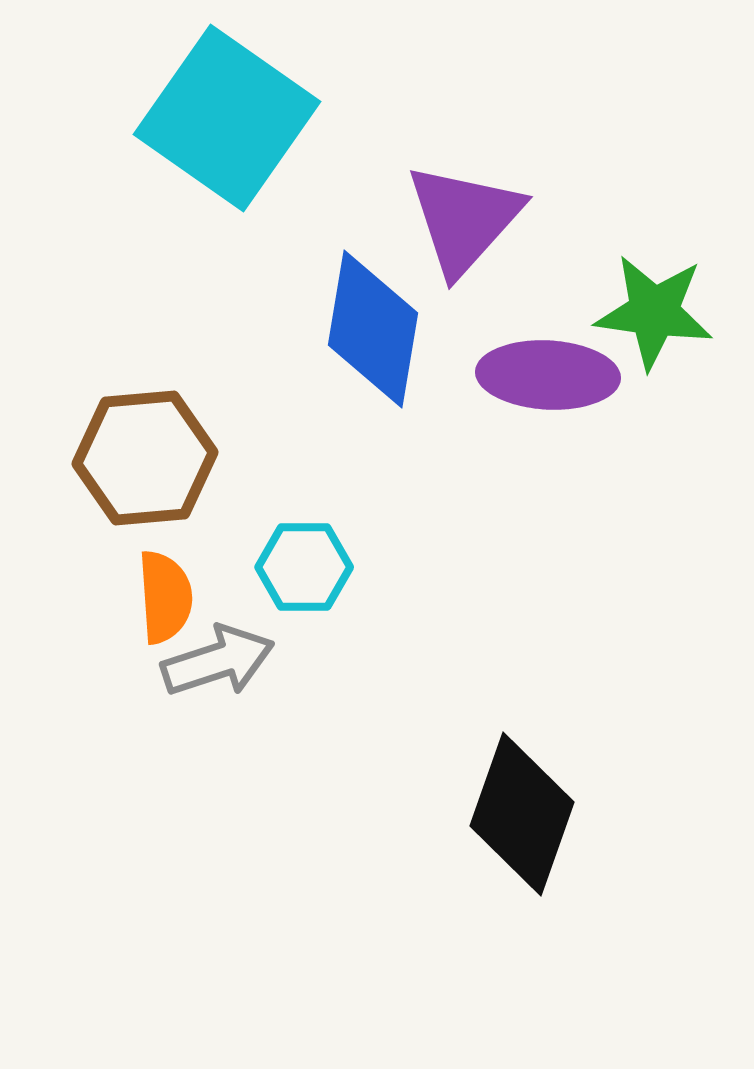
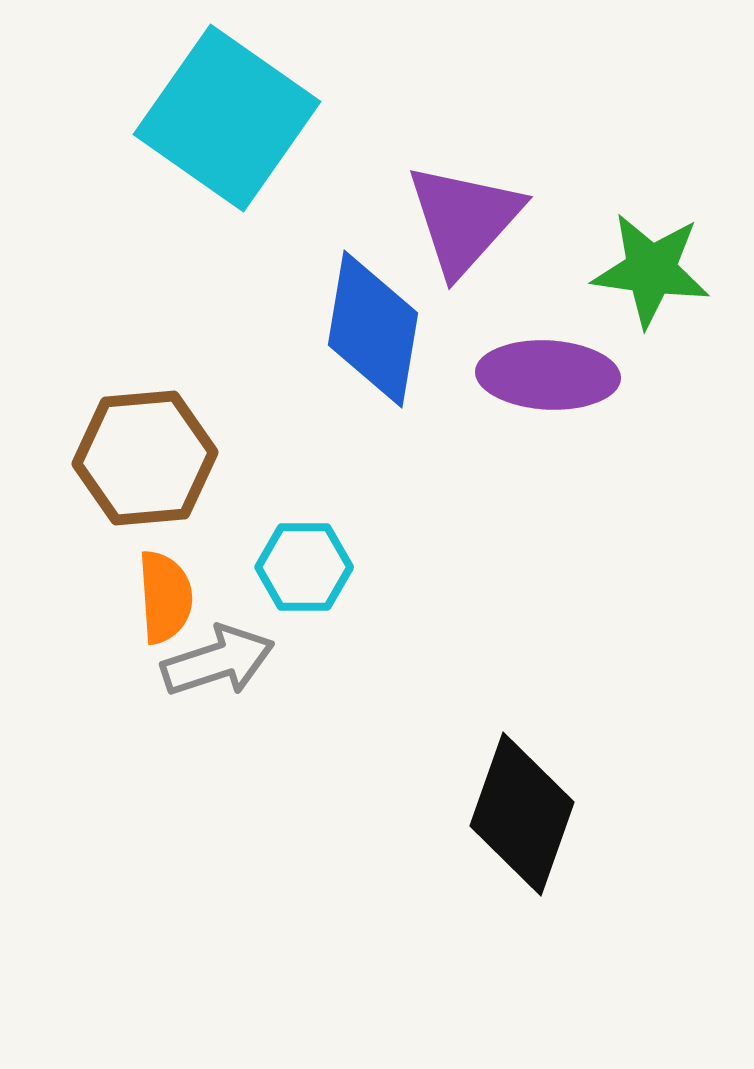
green star: moved 3 px left, 42 px up
